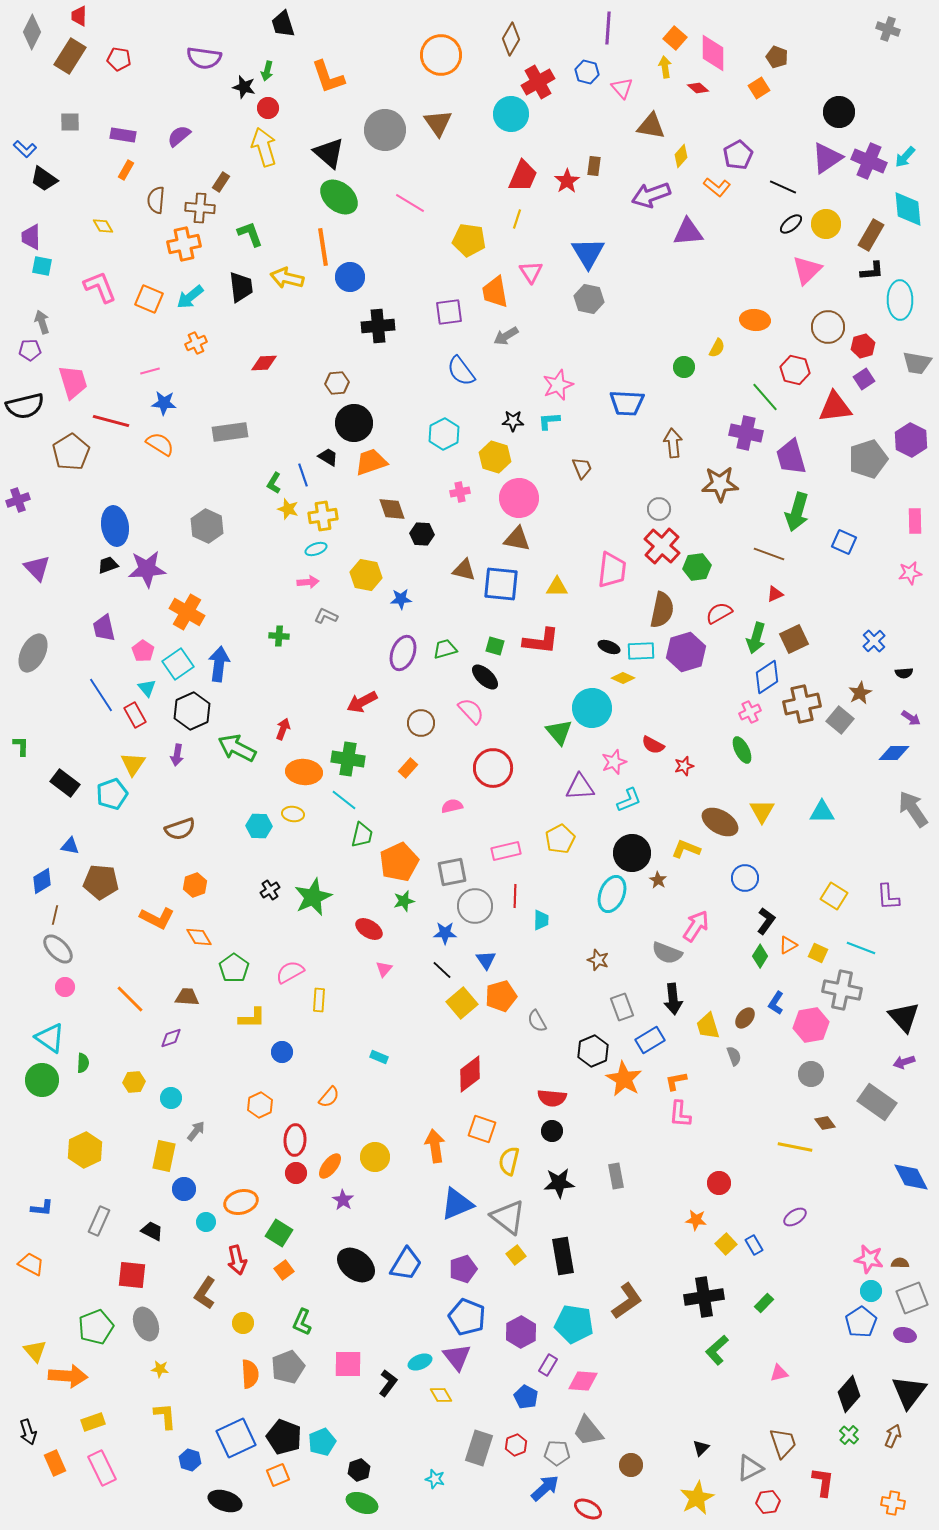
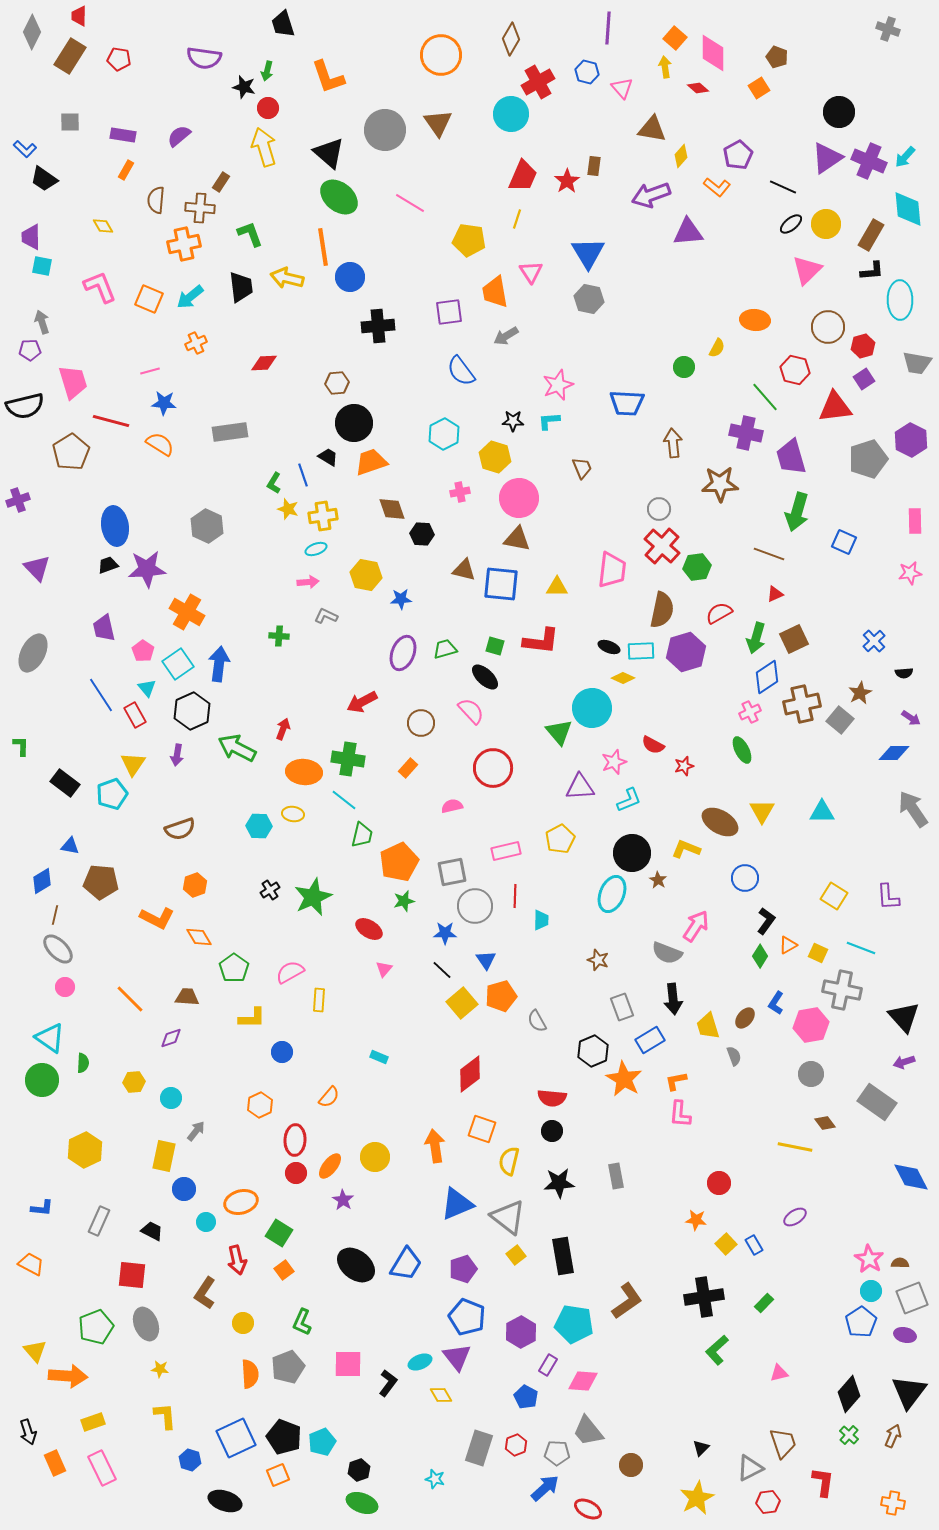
brown triangle at (651, 126): moved 1 px right, 3 px down
pink star at (869, 1259): rotated 20 degrees clockwise
